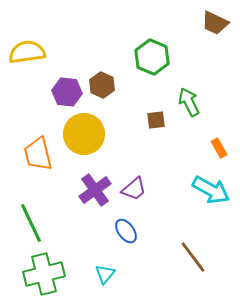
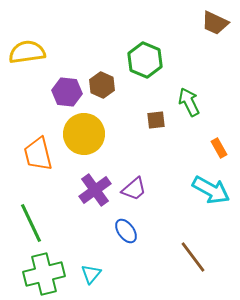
green hexagon: moved 7 px left, 3 px down
cyan triangle: moved 14 px left
